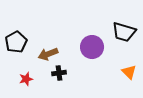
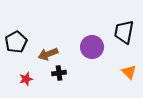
black trapezoid: rotated 85 degrees clockwise
